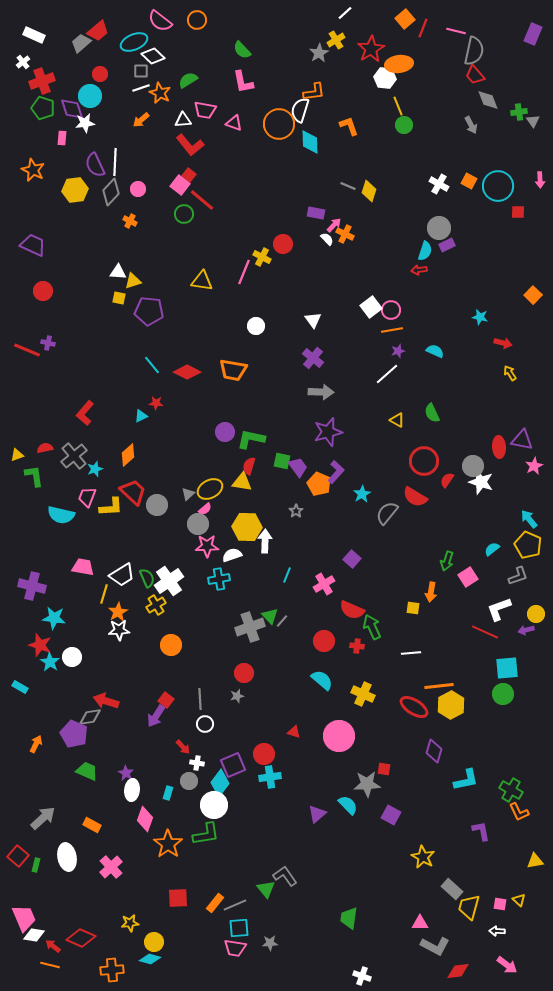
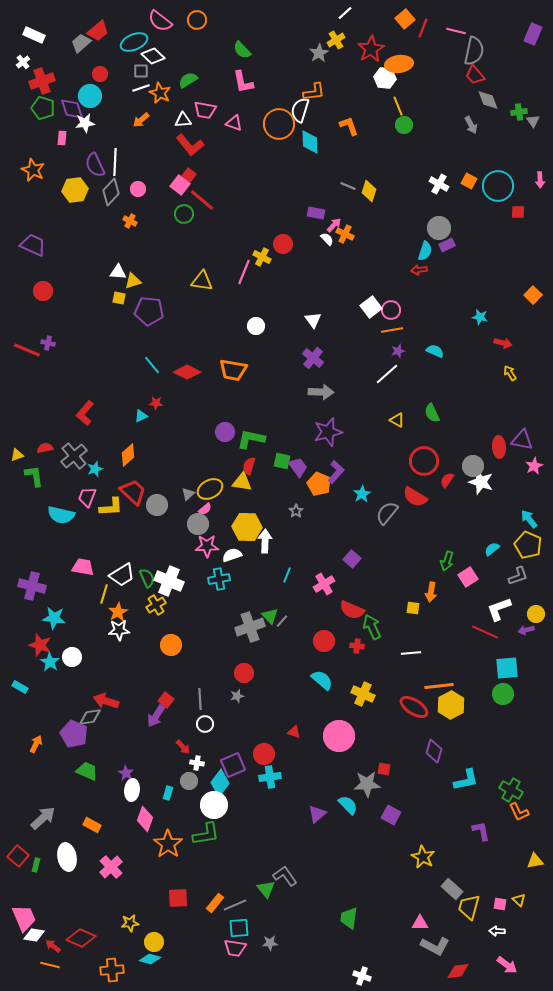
white cross at (169, 581): rotated 32 degrees counterclockwise
